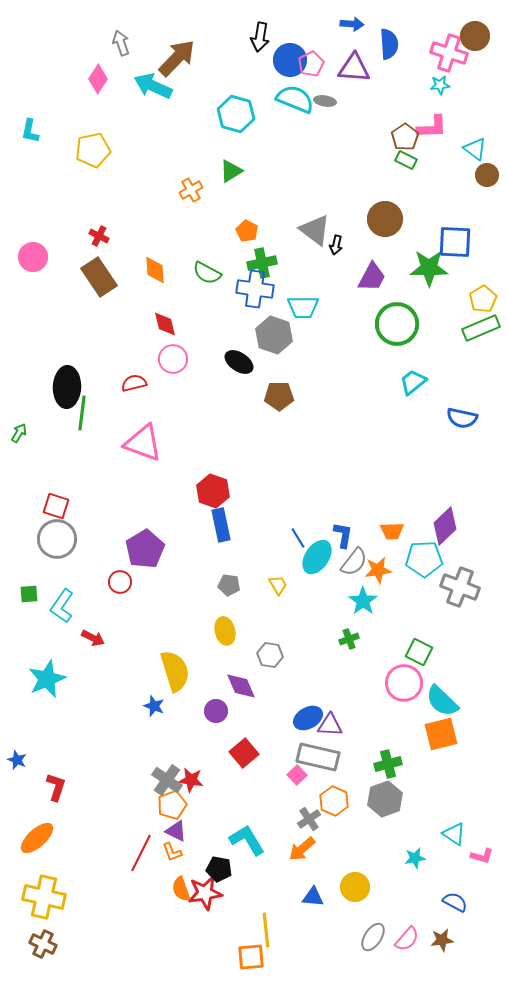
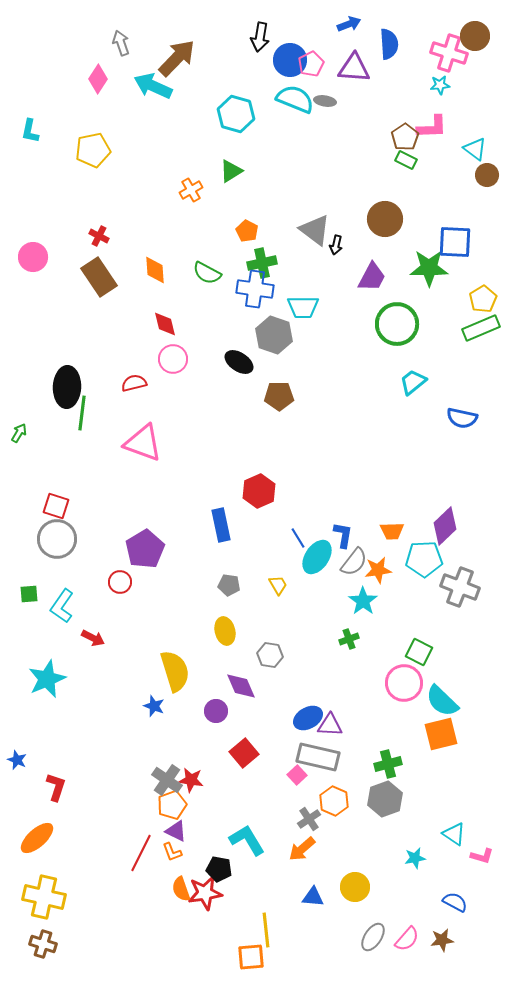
blue arrow at (352, 24): moved 3 px left; rotated 25 degrees counterclockwise
red hexagon at (213, 491): moved 46 px right; rotated 16 degrees clockwise
brown cross at (43, 944): rotated 8 degrees counterclockwise
